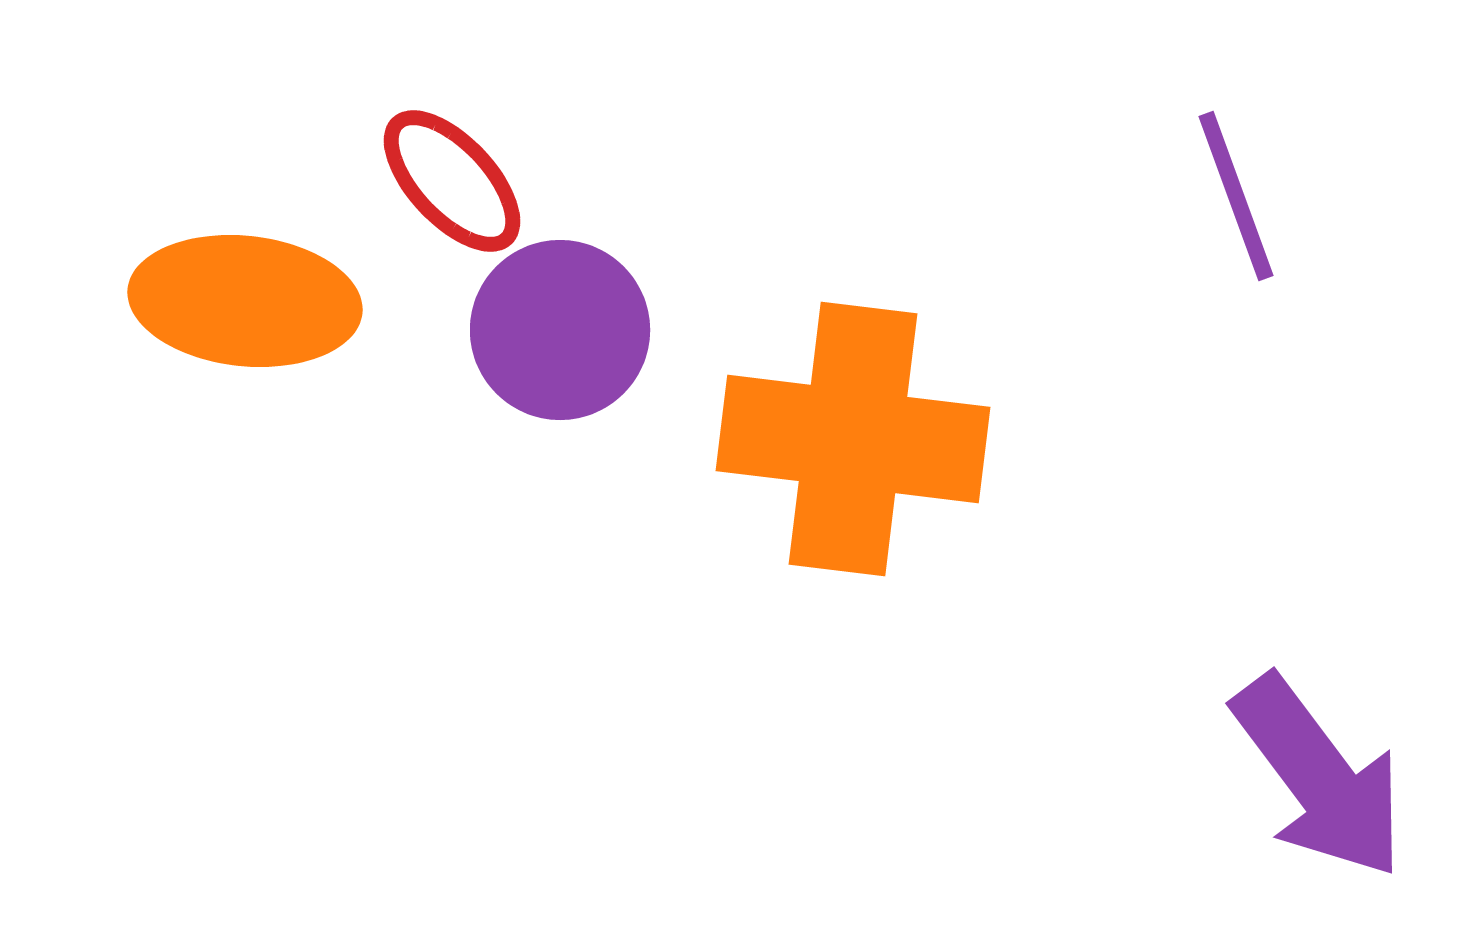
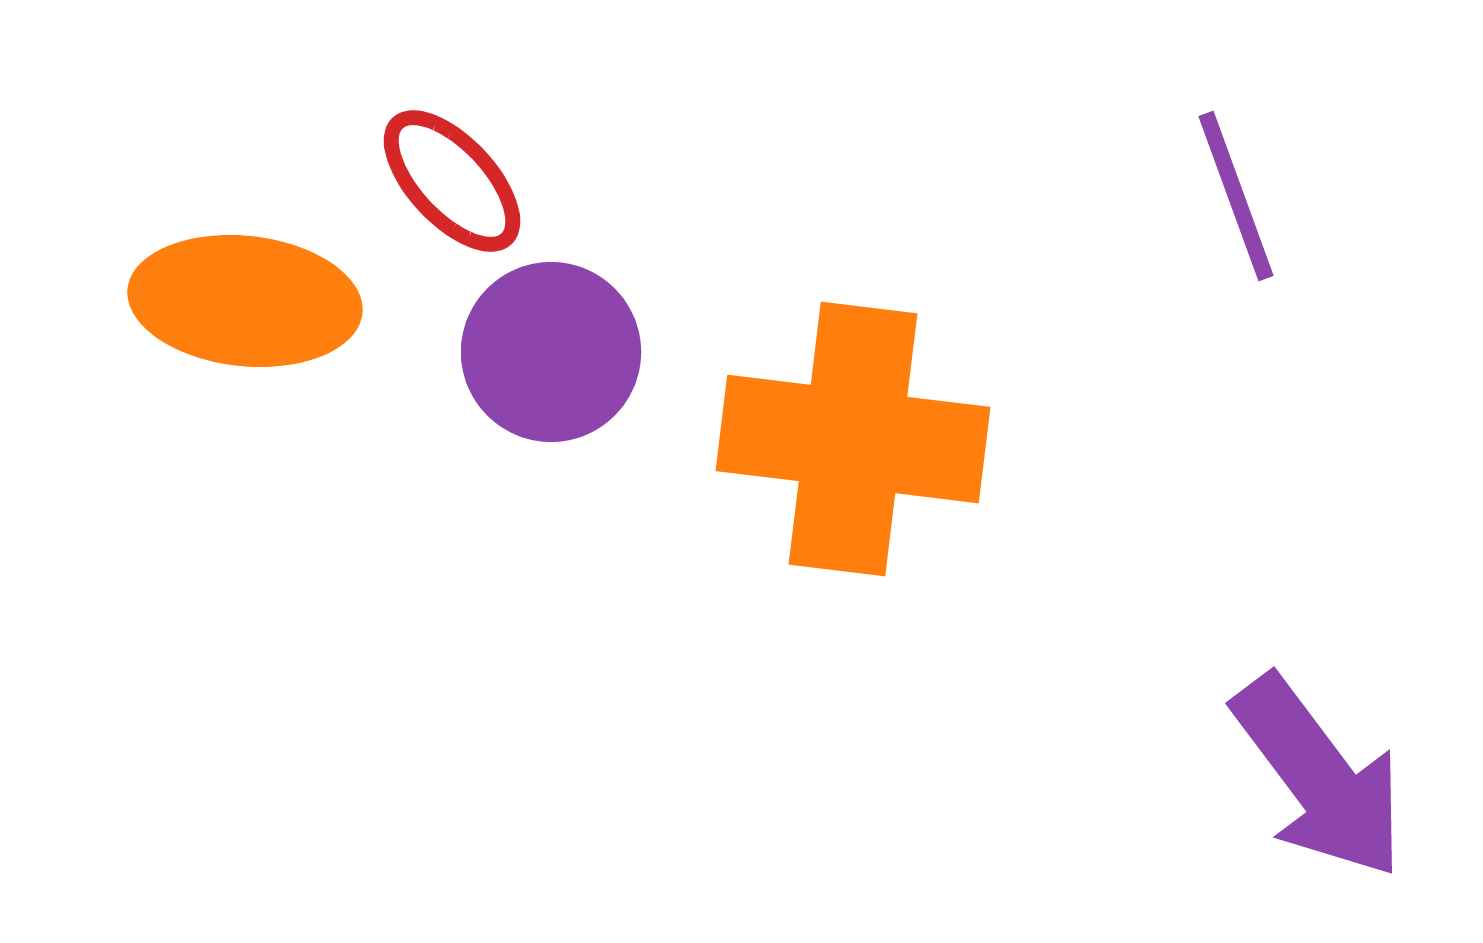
purple circle: moved 9 px left, 22 px down
